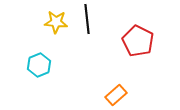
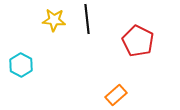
yellow star: moved 2 px left, 2 px up
cyan hexagon: moved 18 px left; rotated 10 degrees counterclockwise
